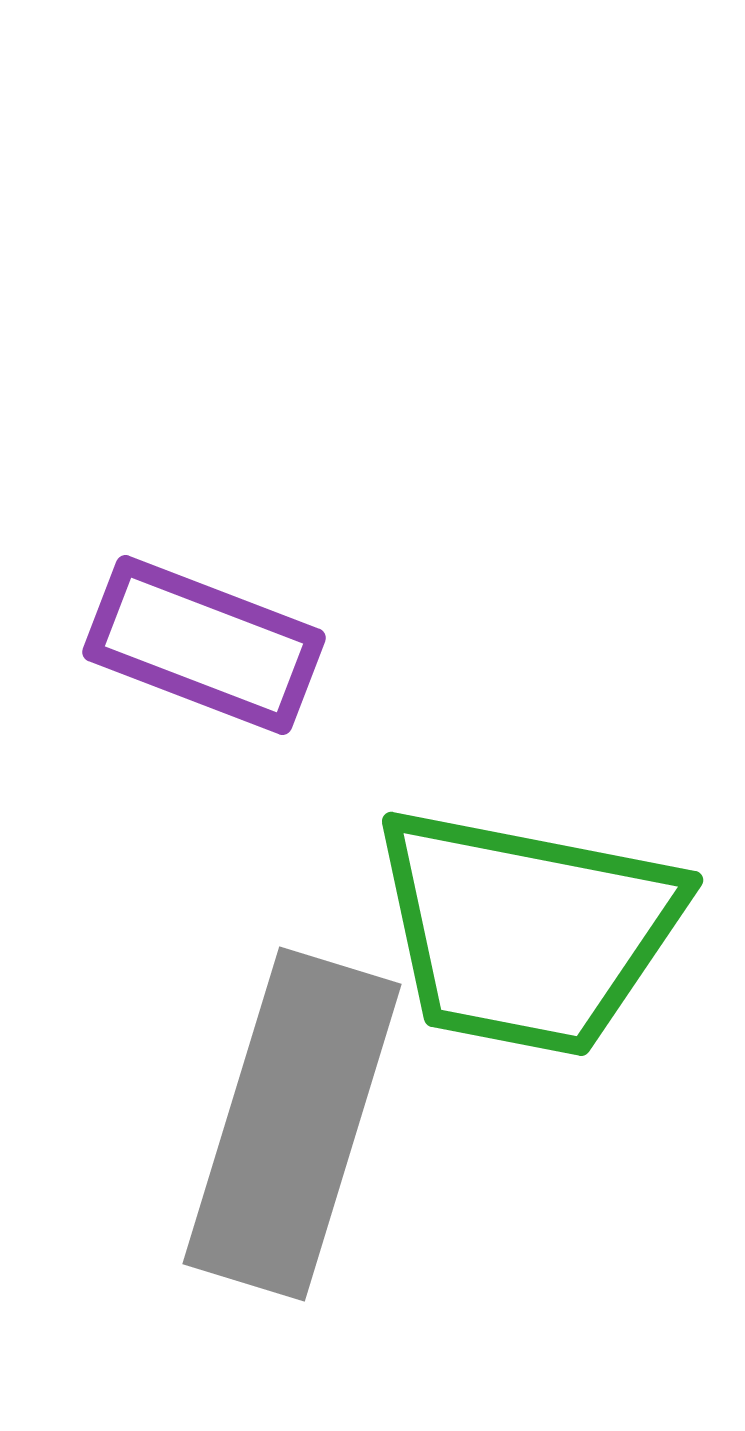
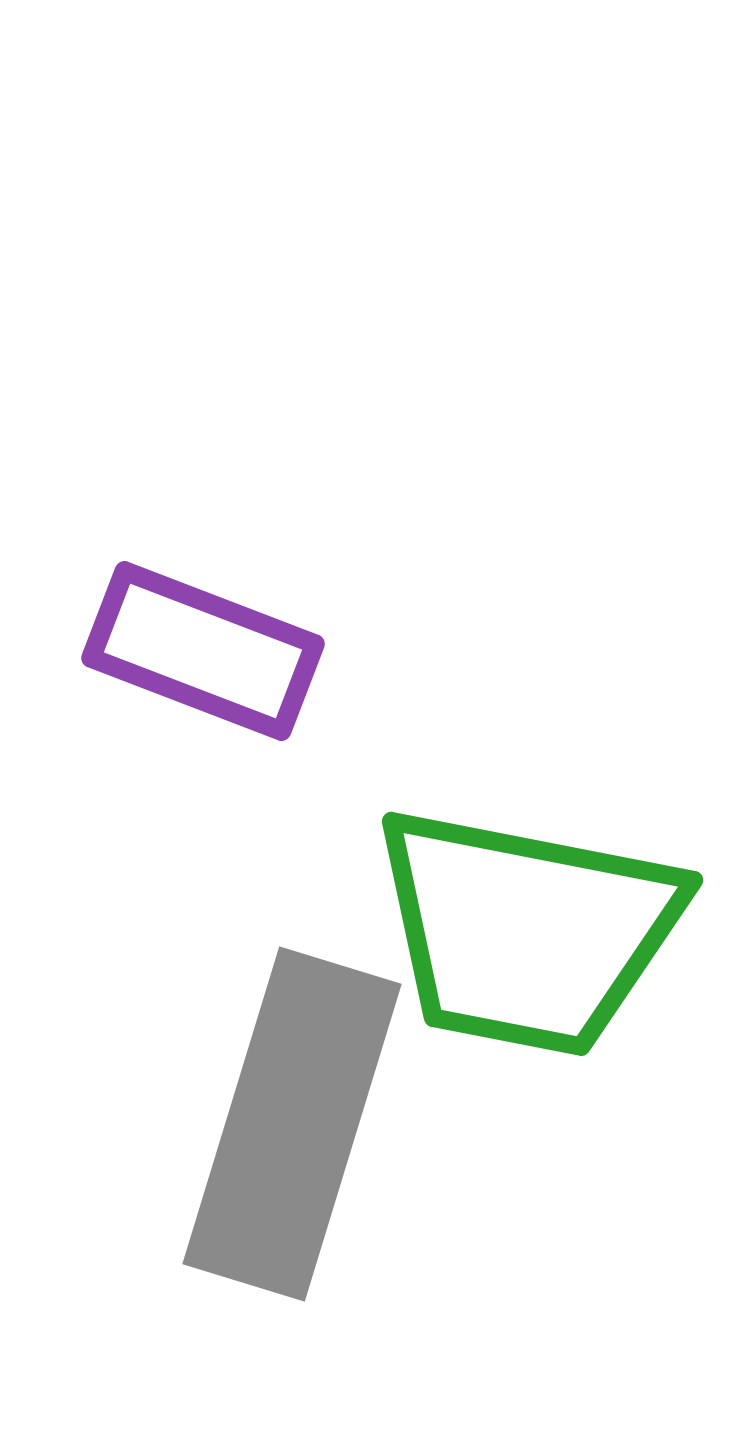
purple rectangle: moved 1 px left, 6 px down
